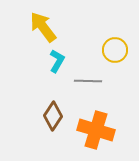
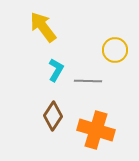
cyan L-shape: moved 1 px left, 9 px down
